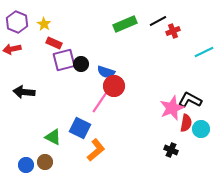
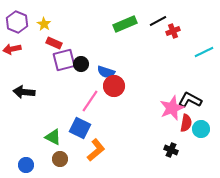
pink line: moved 10 px left, 1 px up
brown circle: moved 15 px right, 3 px up
